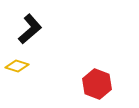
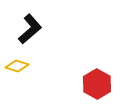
red hexagon: rotated 8 degrees clockwise
